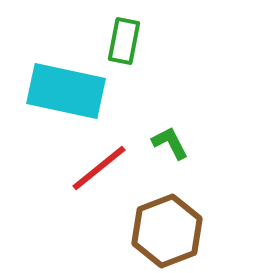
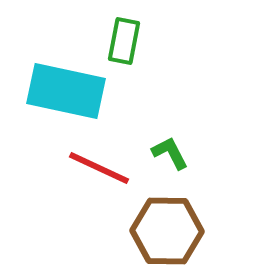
green L-shape: moved 10 px down
red line: rotated 64 degrees clockwise
brown hexagon: rotated 22 degrees clockwise
